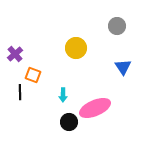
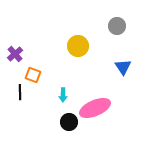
yellow circle: moved 2 px right, 2 px up
